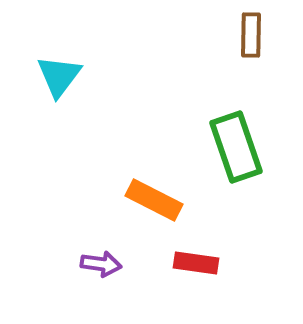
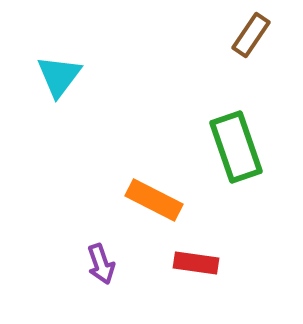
brown rectangle: rotated 33 degrees clockwise
purple arrow: rotated 63 degrees clockwise
